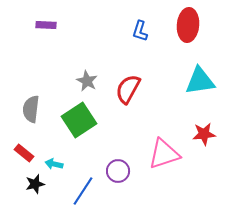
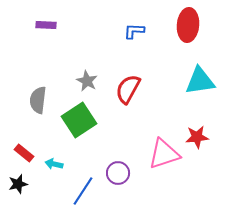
blue L-shape: moved 6 px left; rotated 75 degrees clockwise
gray semicircle: moved 7 px right, 9 px up
red star: moved 7 px left, 3 px down
purple circle: moved 2 px down
black star: moved 17 px left
